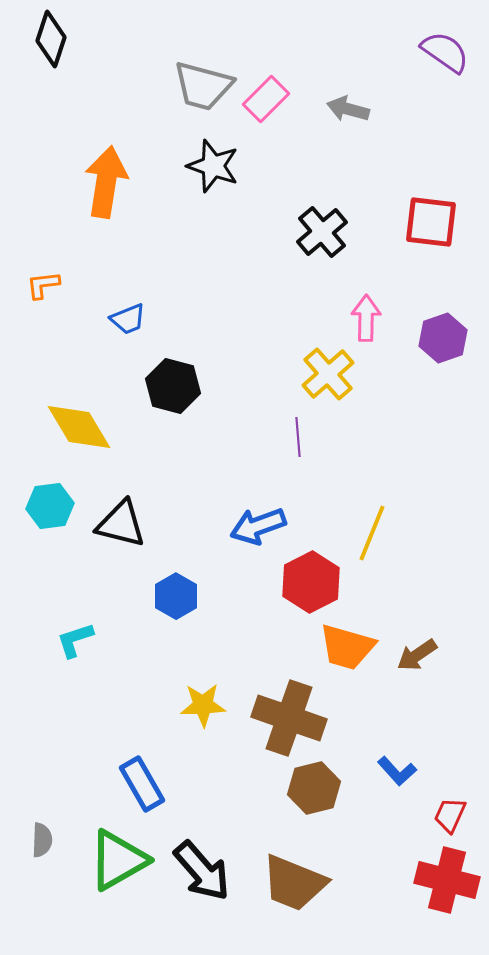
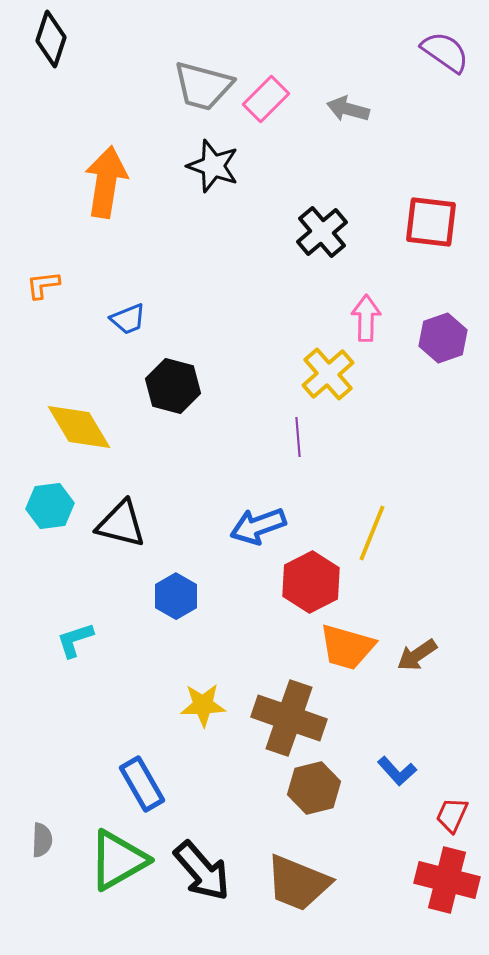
red trapezoid: moved 2 px right
brown trapezoid: moved 4 px right
